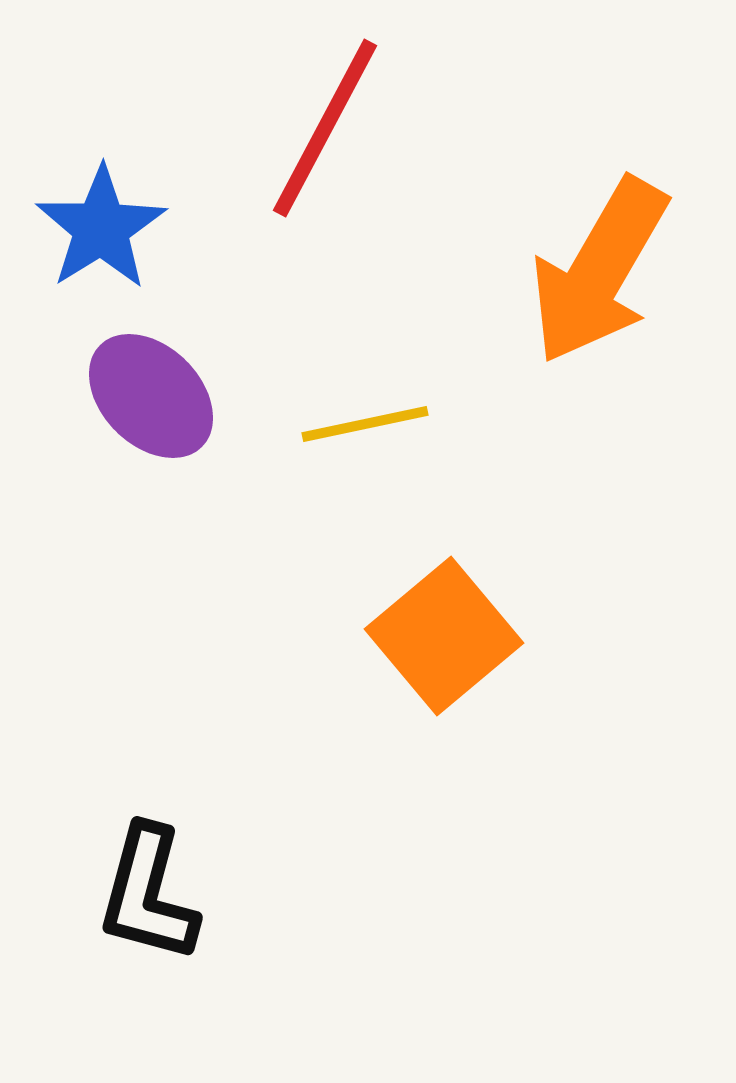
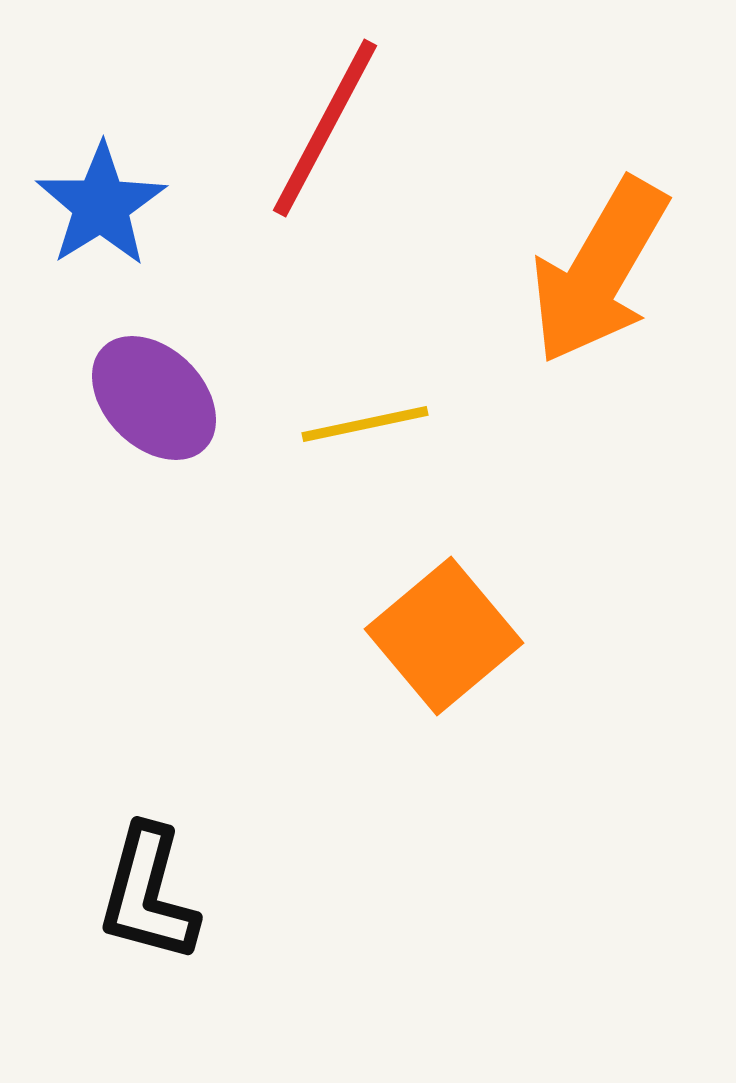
blue star: moved 23 px up
purple ellipse: moved 3 px right, 2 px down
